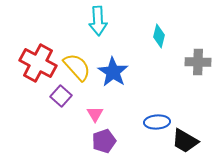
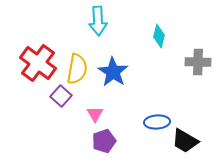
red cross: rotated 9 degrees clockwise
yellow semicircle: moved 2 px down; rotated 52 degrees clockwise
